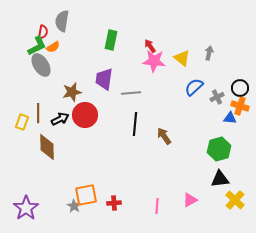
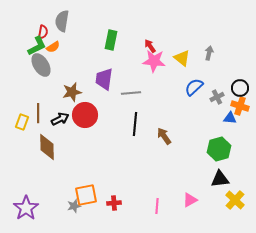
gray star: rotated 24 degrees clockwise
